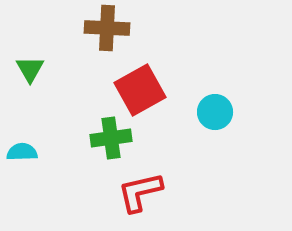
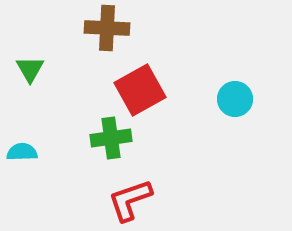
cyan circle: moved 20 px right, 13 px up
red L-shape: moved 10 px left, 8 px down; rotated 6 degrees counterclockwise
